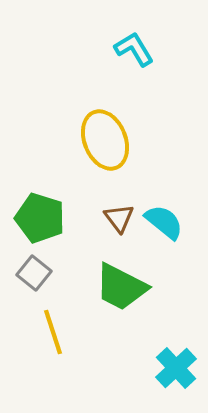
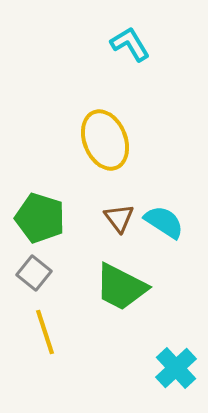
cyan L-shape: moved 4 px left, 5 px up
cyan semicircle: rotated 6 degrees counterclockwise
yellow line: moved 8 px left
